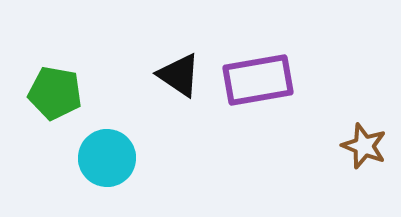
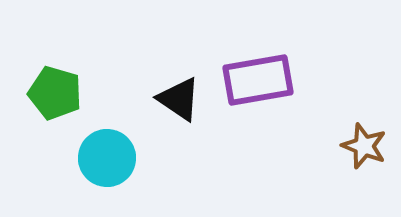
black triangle: moved 24 px down
green pentagon: rotated 6 degrees clockwise
